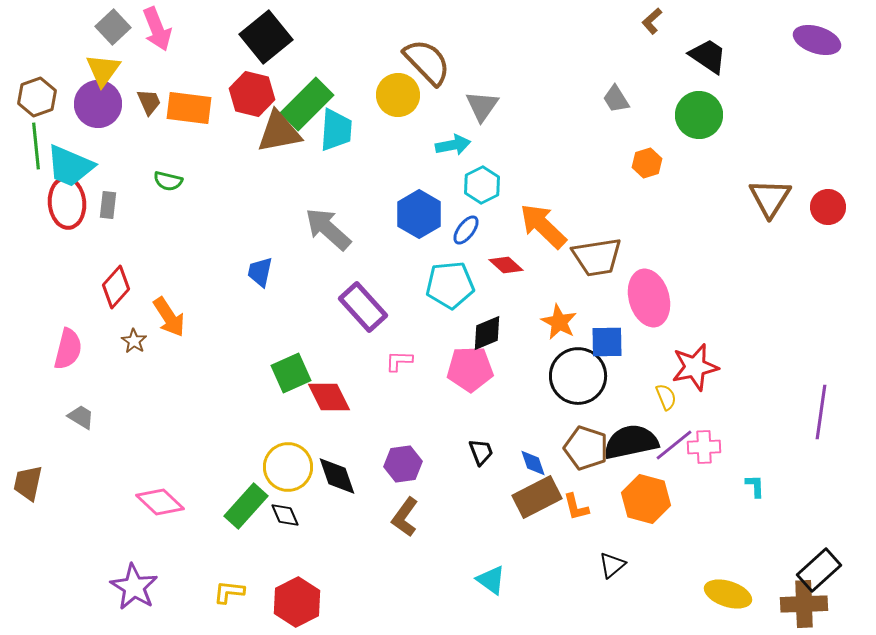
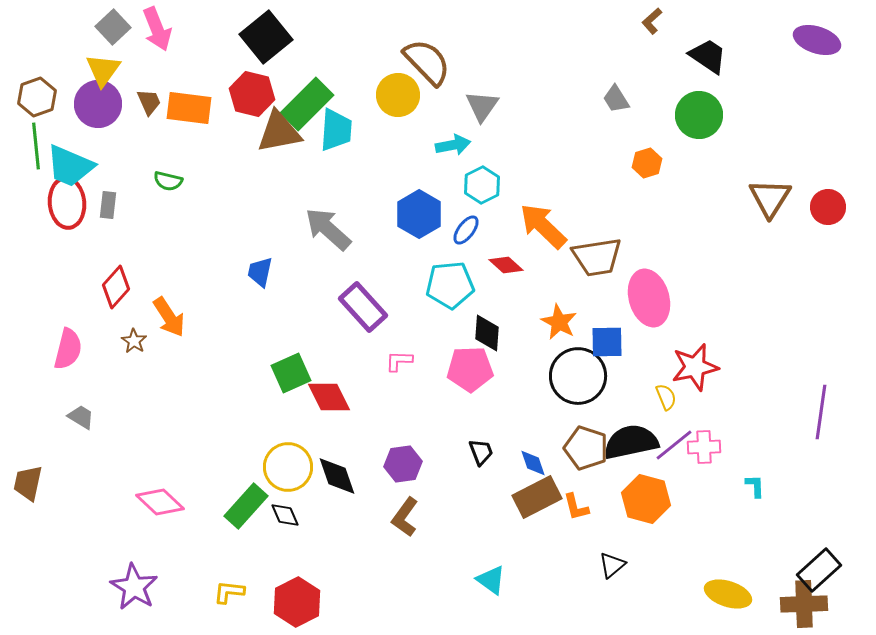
black diamond at (487, 333): rotated 63 degrees counterclockwise
